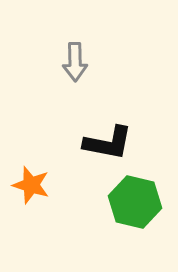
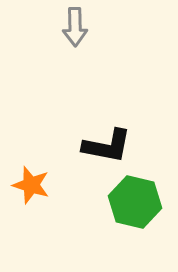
gray arrow: moved 35 px up
black L-shape: moved 1 px left, 3 px down
